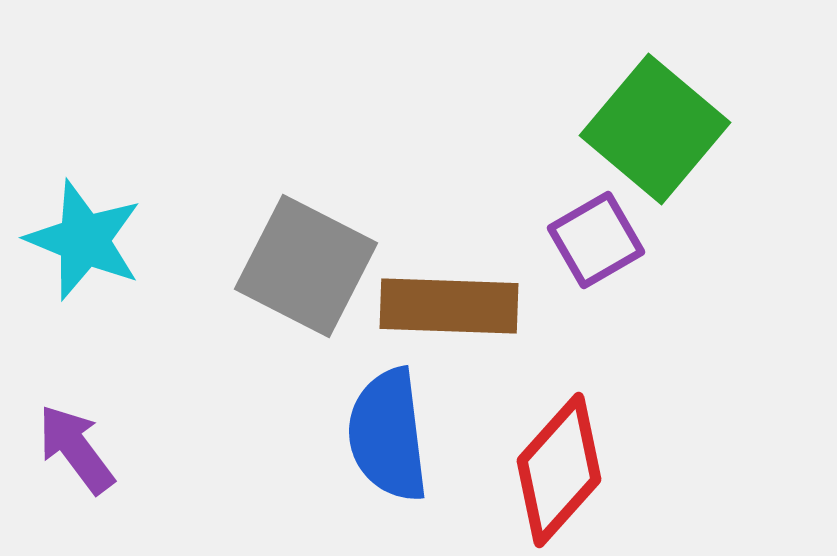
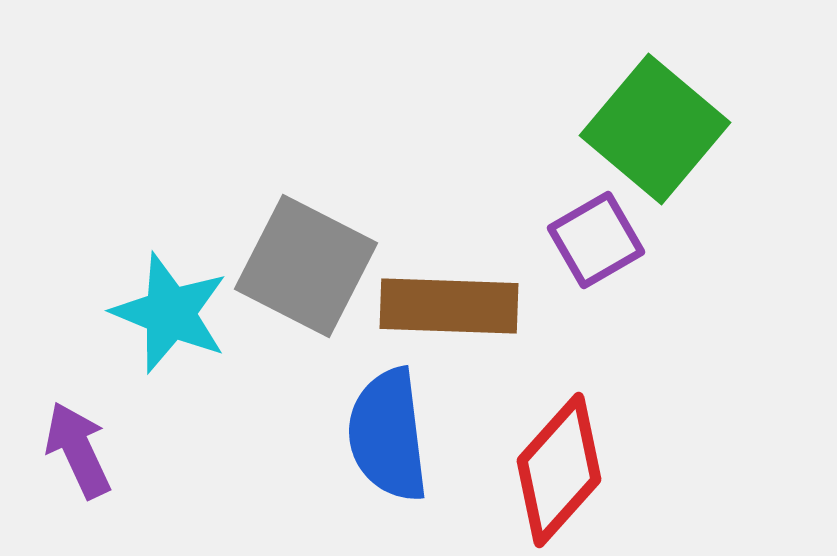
cyan star: moved 86 px right, 73 px down
purple arrow: moved 2 px right, 1 px down; rotated 12 degrees clockwise
